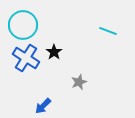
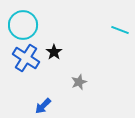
cyan line: moved 12 px right, 1 px up
